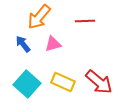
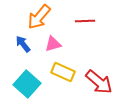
yellow rectangle: moved 10 px up
